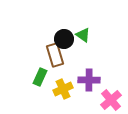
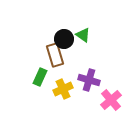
purple cross: rotated 15 degrees clockwise
